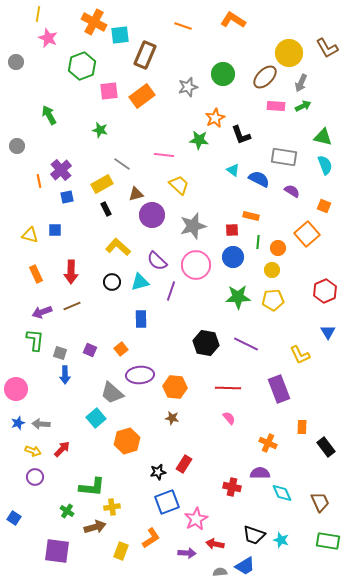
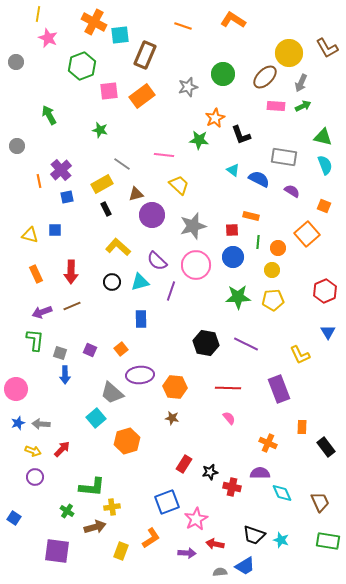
black star at (158, 472): moved 52 px right
